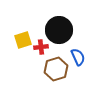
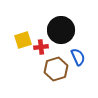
black circle: moved 2 px right
